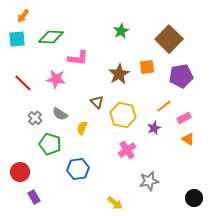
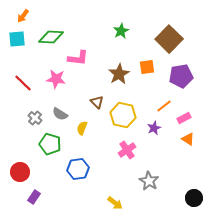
gray star: rotated 30 degrees counterclockwise
purple rectangle: rotated 64 degrees clockwise
